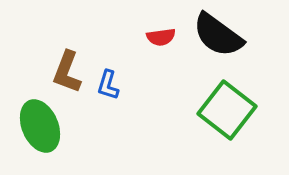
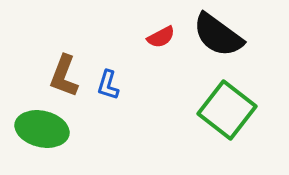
red semicircle: rotated 20 degrees counterclockwise
brown L-shape: moved 3 px left, 4 px down
green ellipse: moved 2 px right, 3 px down; rotated 54 degrees counterclockwise
